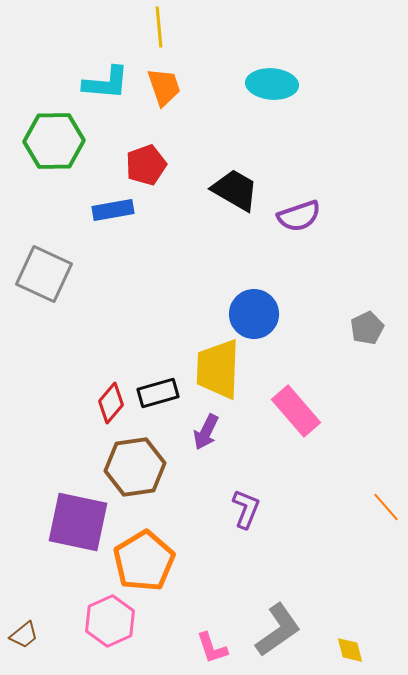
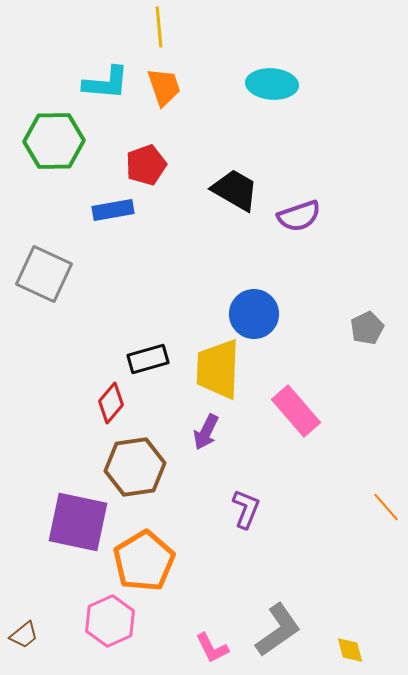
black rectangle: moved 10 px left, 34 px up
pink L-shape: rotated 9 degrees counterclockwise
